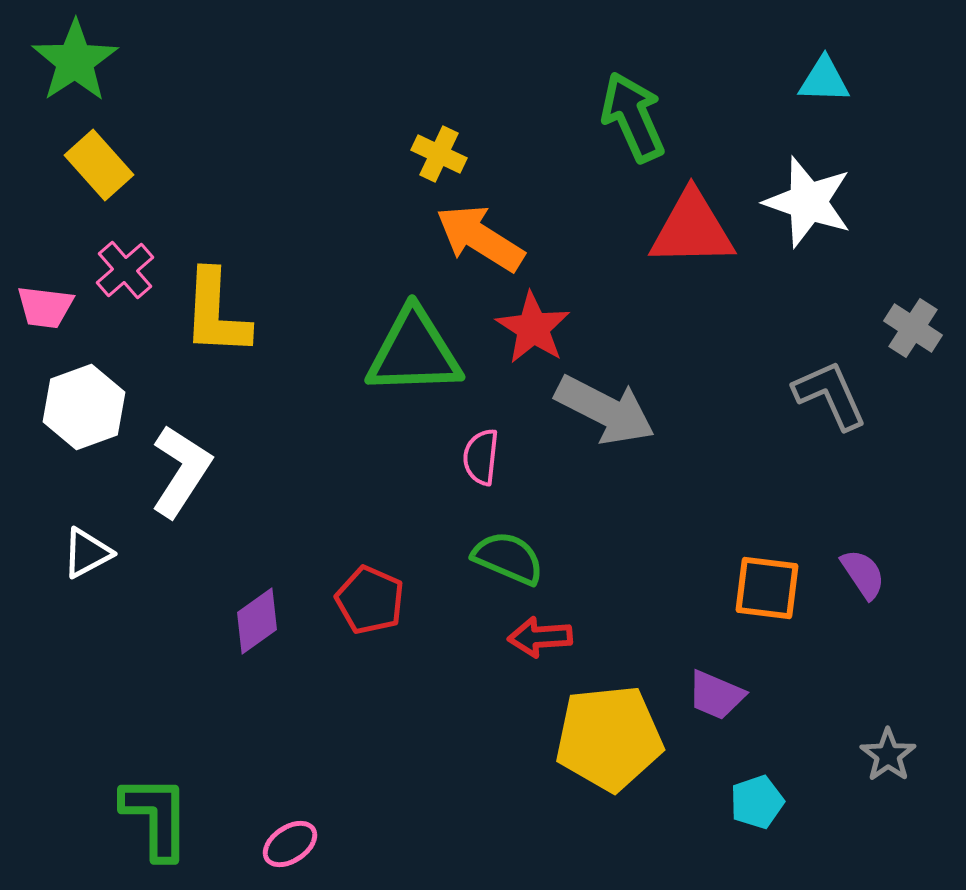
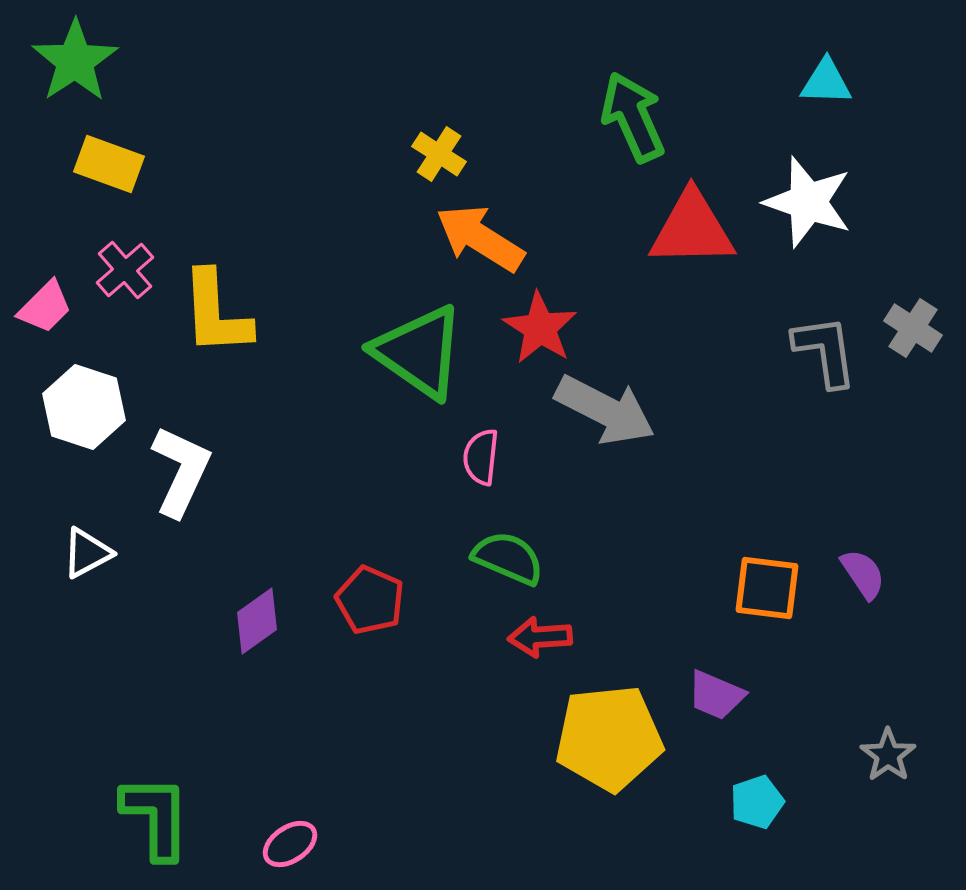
cyan triangle: moved 2 px right, 2 px down
yellow cross: rotated 8 degrees clockwise
yellow rectangle: moved 10 px right, 1 px up; rotated 28 degrees counterclockwise
pink trapezoid: rotated 52 degrees counterclockwise
yellow L-shape: rotated 6 degrees counterclockwise
red star: moved 7 px right
green triangle: moved 5 px right; rotated 37 degrees clockwise
gray L-shape: moved 5 px left, 44 px up; rotated 16 degrees clockwise
white hexagon: rotated 22 degrees counterclockwise
white L-shape: rotated 8 degrees counterclockwise
